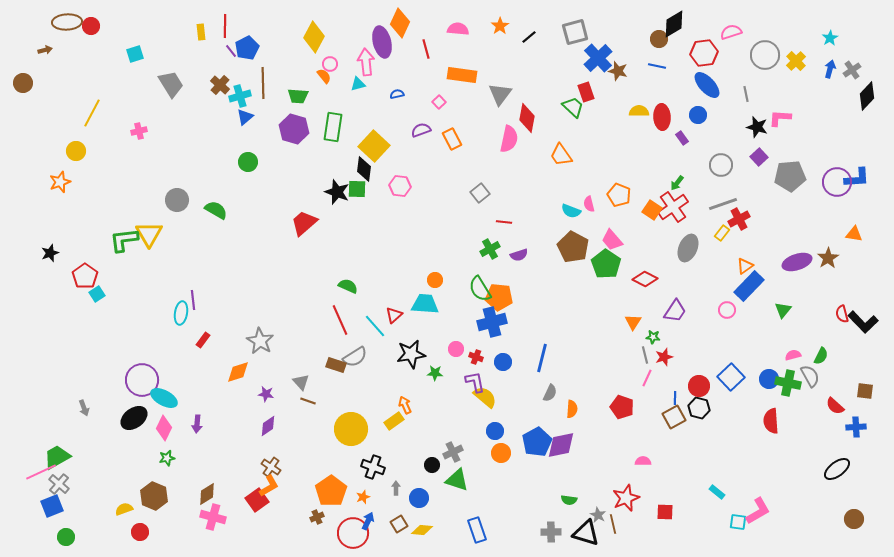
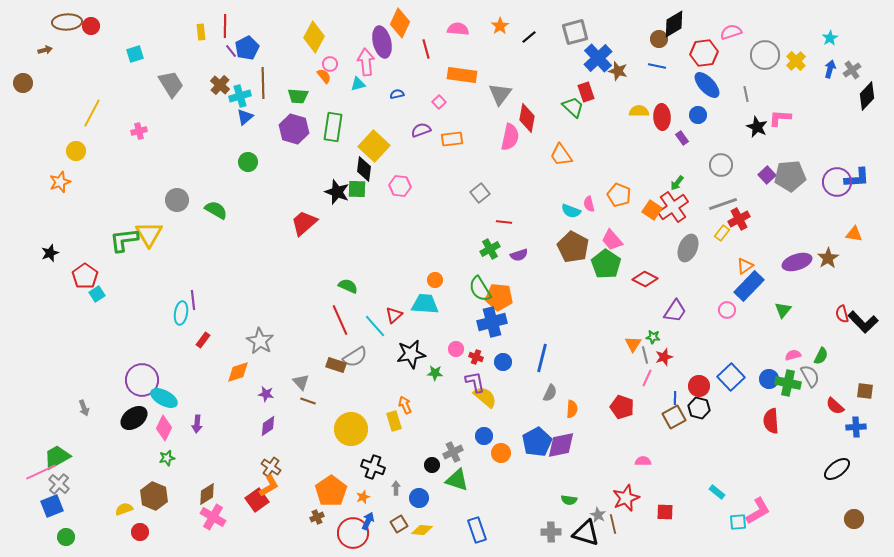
black star at (757, 127): rotated 10 degrees clockwise
orange rectangle at (452, 139): rotated 70 degrees counterclockwise
pink semicircle at (509, 139): moved 1 px right, 2 px up
purple square at (759, 157): moved 8 px right, 18 px down
orange triangle at (633, 322): moved 22 px down
yellow rectangle at (394, 421): rotated 72 degrees counterclockwise
blue circle at (495, 431): moved 11 px left, 5 px down
pink cross at (213, 517): rotated 15 degrees clockwise
cyan square at (738, 522): rotated 12 degrees counterclockwise
